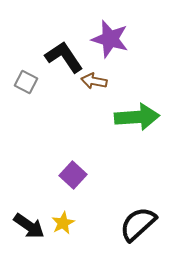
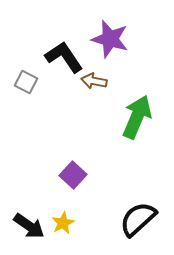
green arrow: rotated 63 degrees counterclockwise
black semicircle: moved 5 px up
